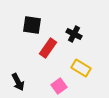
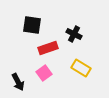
red rectangle: rotated 36 degrees clockwise
pink square: moved 15 px left, 13 px up
